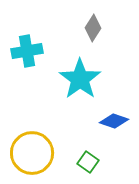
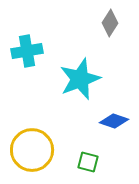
gray diamond: moved 17 px right, 5 px up
cyan star: rotated 15 degrees clockwise
yellow circle: moved 3 px up
green square: rotated 20 degrees counterclockwise
